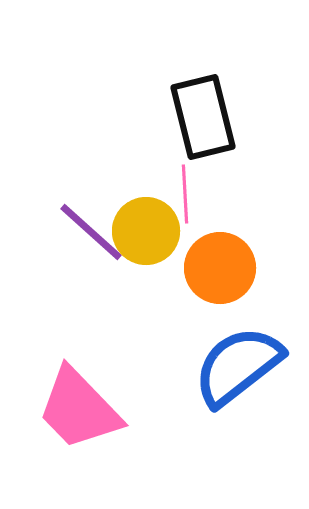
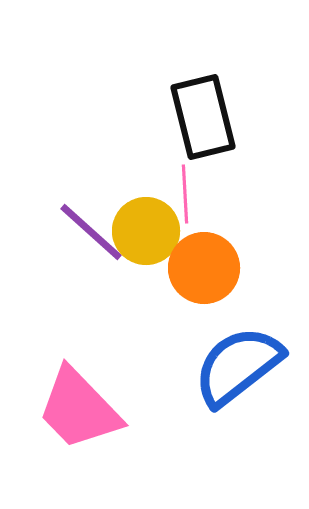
orange circle: moved 16 px left
